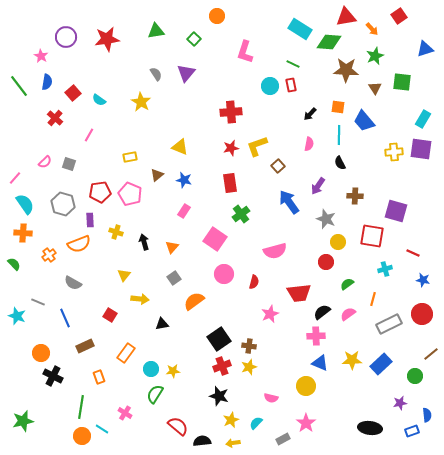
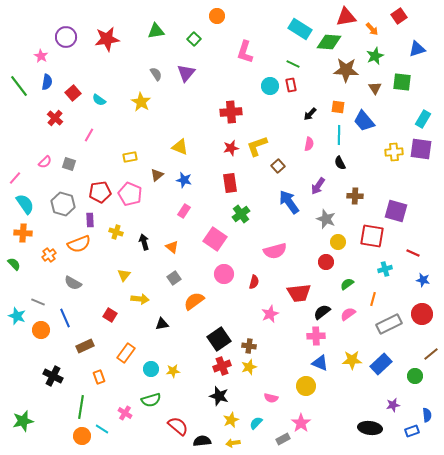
blue triangle at (425, 49): moved 8 px left
orange triangle at (172, 247): rotated 32 degrees counterclockwise
orange circle at (41, 353): moved 23 px up
green semicircle at (155, 394): moved 4 px left, 6 px down; rotated 138 degrees counterclockwise
purple star at (400, 403): moved 7 px left, 2 px down
pink star at (306, 423): moved 5 px left
